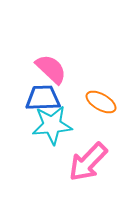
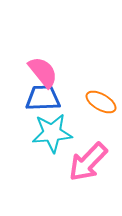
pink semicircle: moved 8 px left, 3 px down; rotated 8 degrees clockwise
cyan star: moved 8 px down
